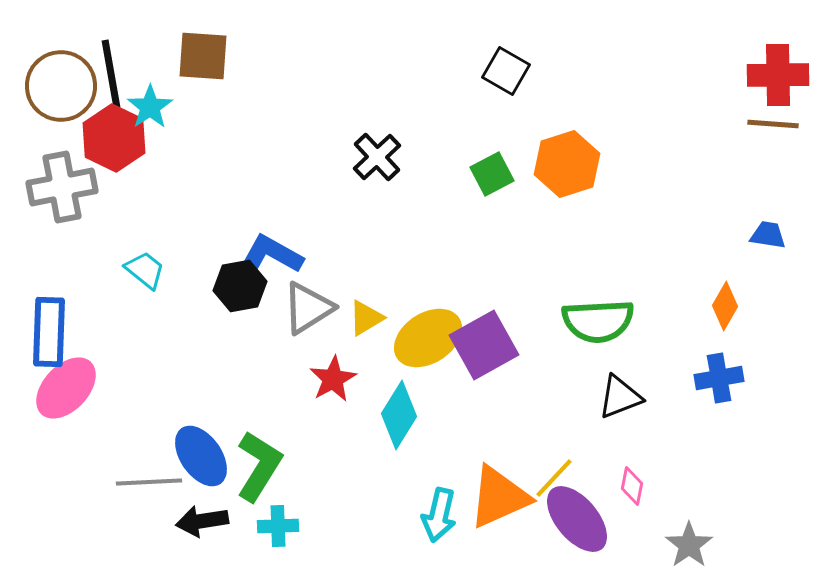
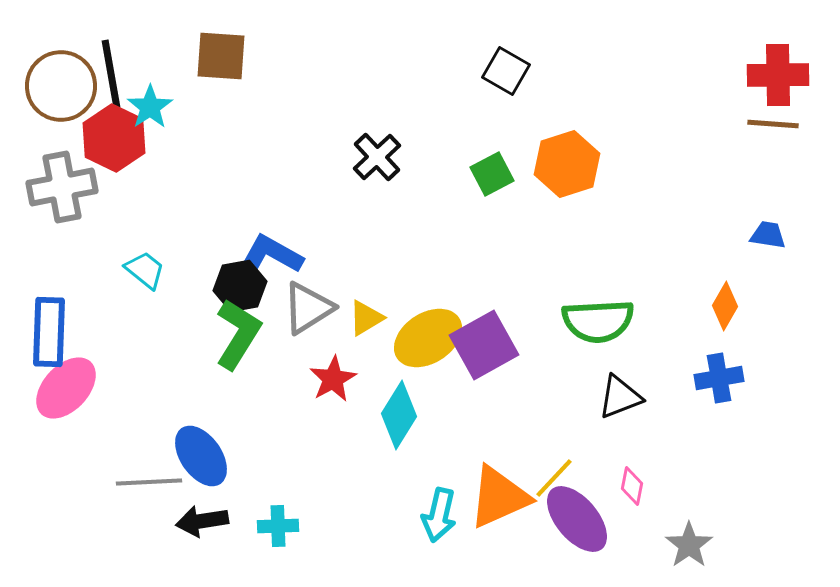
brown square: moved 18 px right
green L-shape: moved 21 px left, 132 px up
